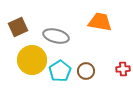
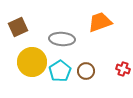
orange trapezoid: rotated 30 degrees counterclockwise
gray ellipse: moved 6 px right, 3 px down; rotated 10 degrees counterclockwise
yellow circle: moved 2 px down
red cross: rotated 24 degrees clockwise
